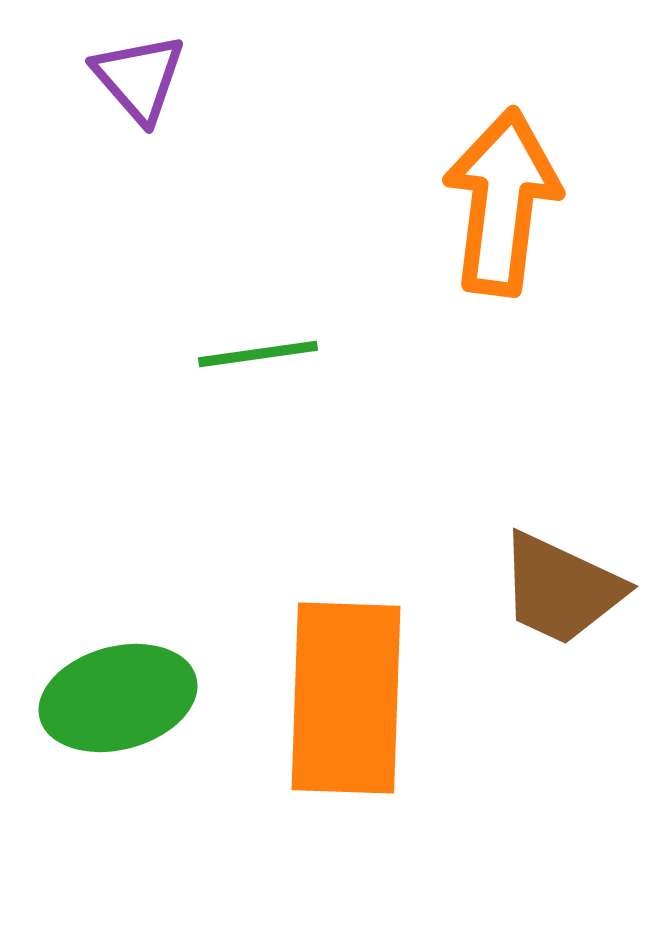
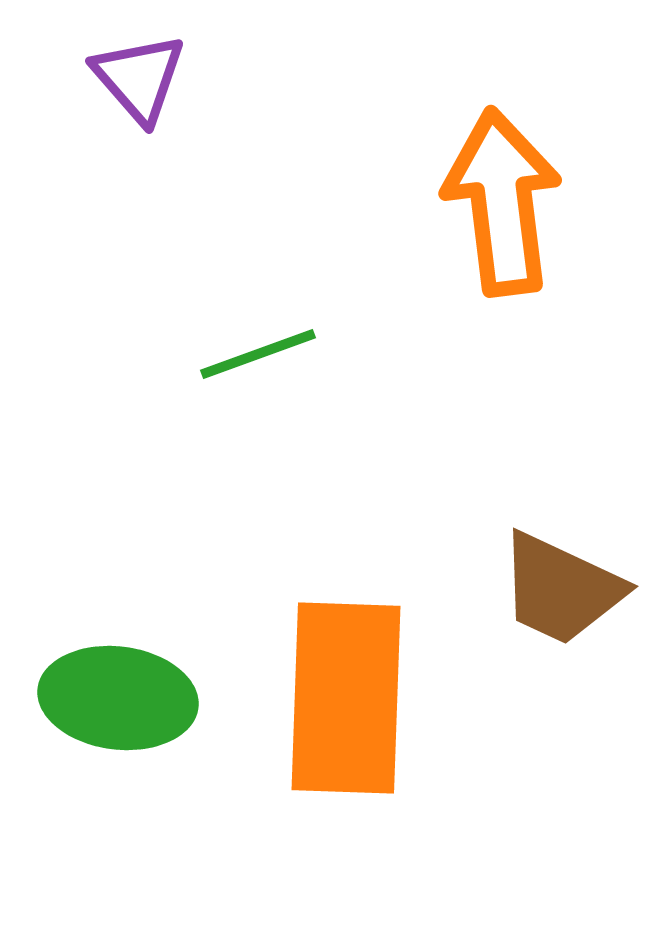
orange arrow: rotated 14 degrees counterclockwise
green line: rotated 12 degrees counterclockwise
green ellipse: rotated 22 degrees clockwise
